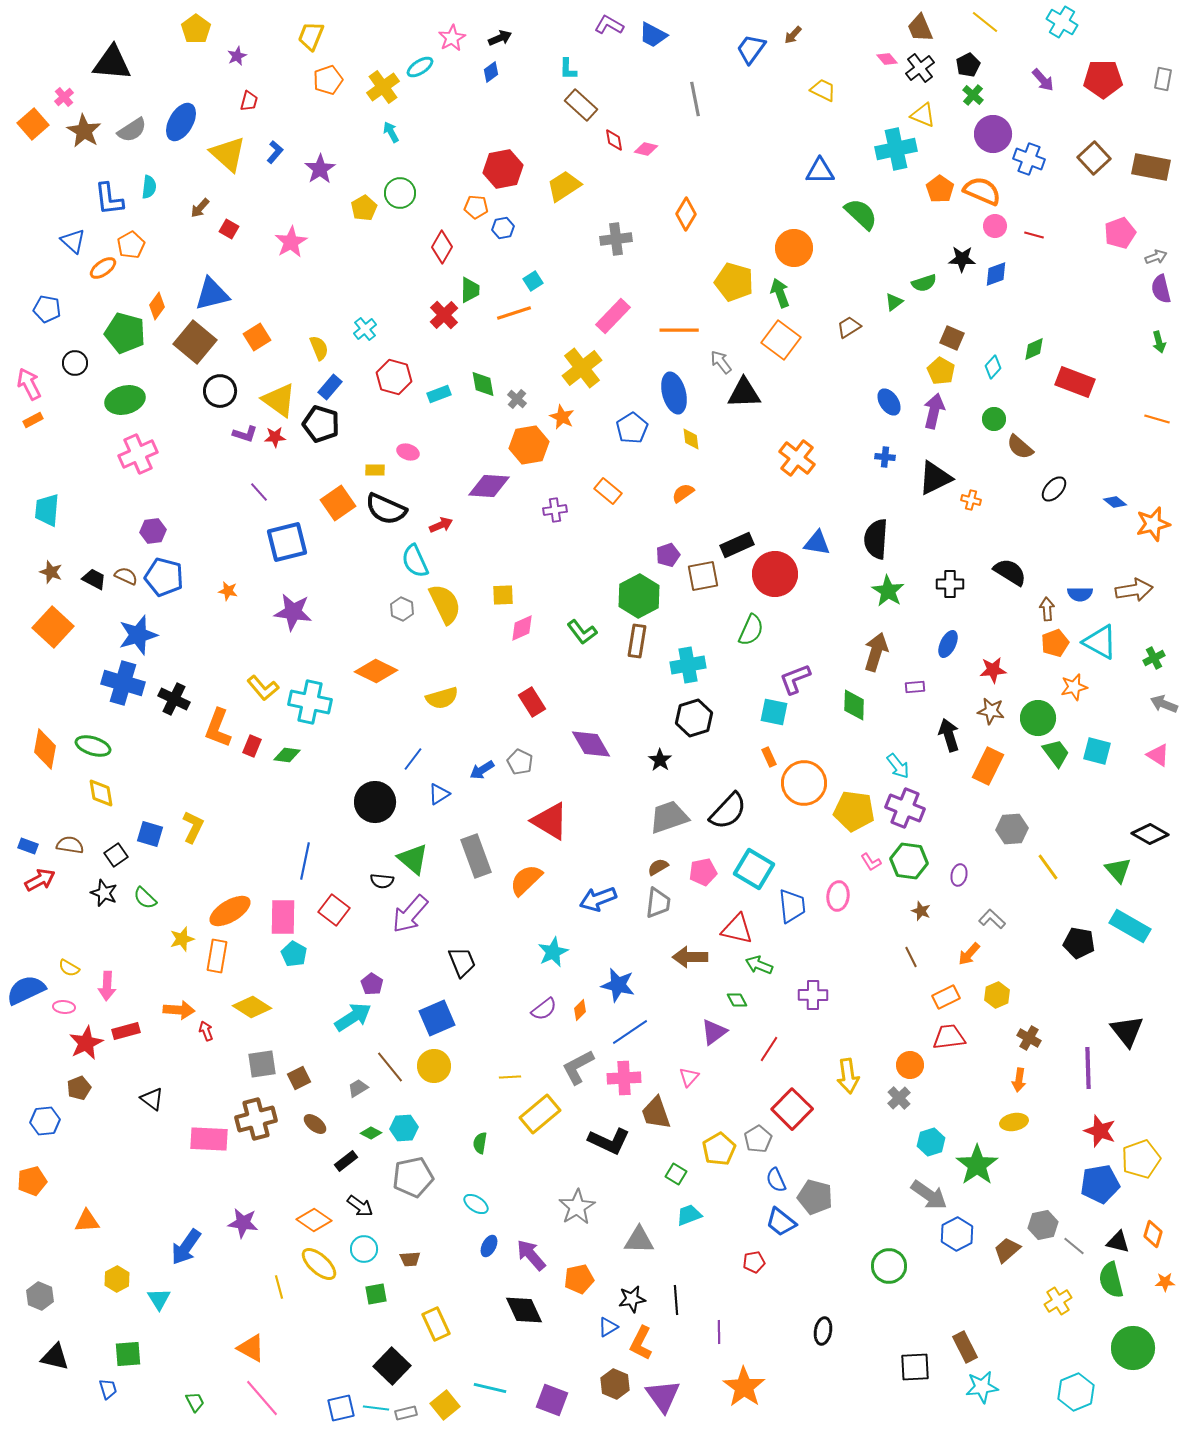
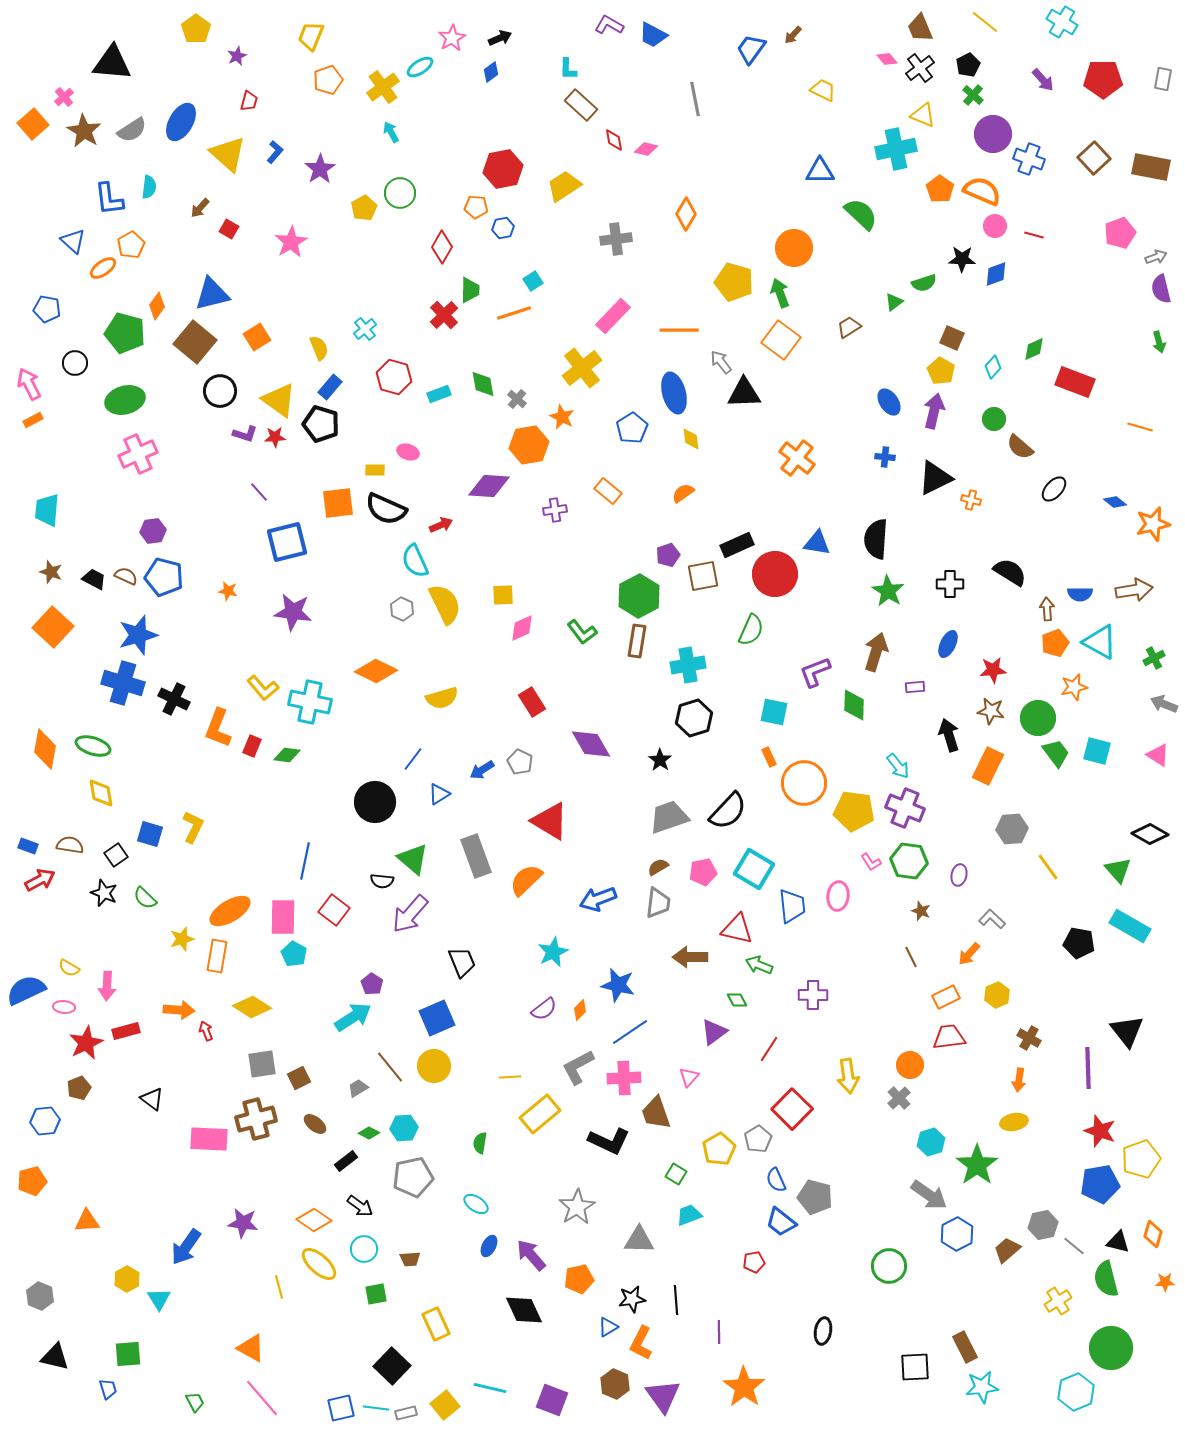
orange line at (1157, 419): moved 17 px left, 8 px down
orange square at (338, 503): rotated 28 degrees clockwise
purple L-shape at (795, 679): moved 20 px right, 7 px up
green diamond at (371, 1133): moved 2 px left
yellow hexagon at (117, 1279): moved 10 px right
green semicircle at (1111, 1280): moved 5 px left, 1 px up
green circle at (1133, 1348): moved 22 px left
